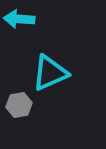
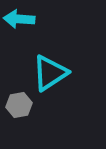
cyan triangle: rotated 9 degrees counterclockwise
